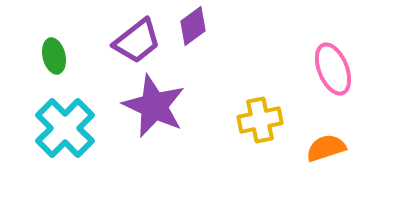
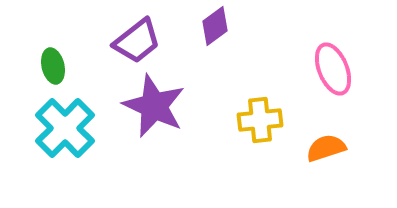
purple diamond: moved 22 px right
green ellipse: moved 1 px left, 10 px down
yellow cross: rotated 6 degrees clockwise
